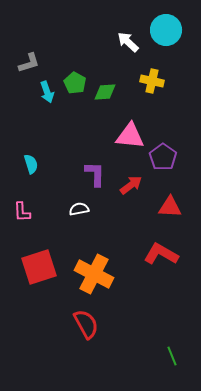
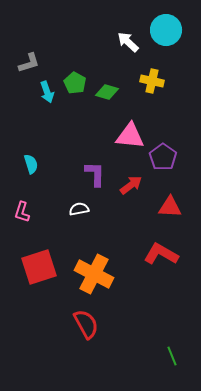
green diamond: moved 2 px right; rotated 20 degrees clockwise
pink L-shape: rotated 20 degrees clockwise
